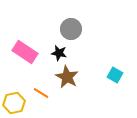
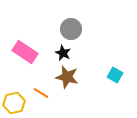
black star: moved 4 px right; rotated 14 degrees clockwise
brown star: rotated 15 degrees counterclockwise
